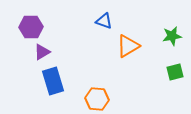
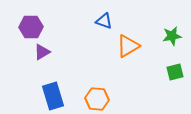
blue rectangle: moved 15 px down
